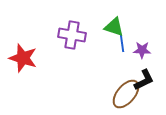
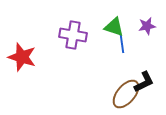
purple cross: moved 1 px right
blue line: moved 1 px down
purple star: moved 5 px right, 24 px up; rotated 12 degrees counterclockwise
red star: moved 1 px left, 1 px up
black L-shape: moved 2 px down
